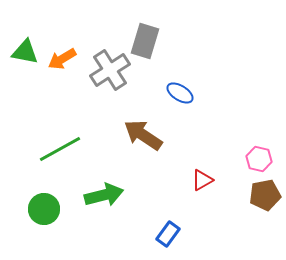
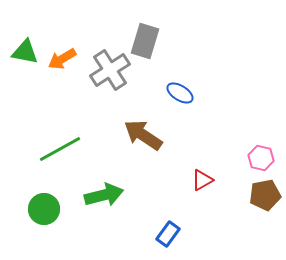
pink hexagon: moved 2 px right, 1 px up
